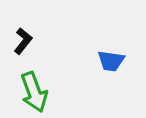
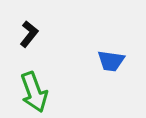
black L-shape: moved 6 px right, 7 px up
